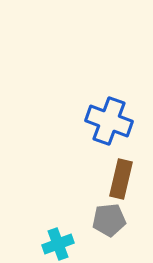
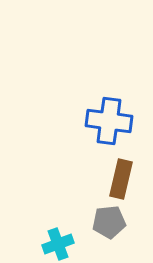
blue cross: rotated 12 degrees counterclockwise
gray pentagon: moved 2 px down
